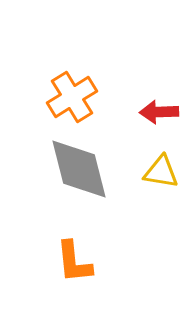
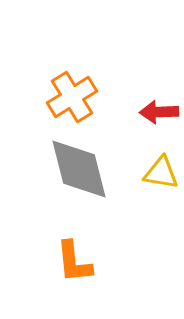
yellow triangle: moved 1 px down
